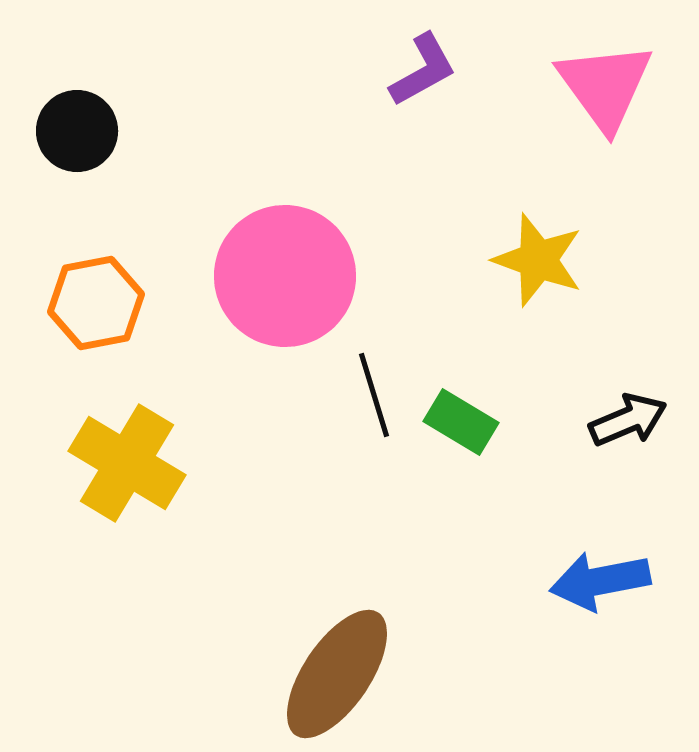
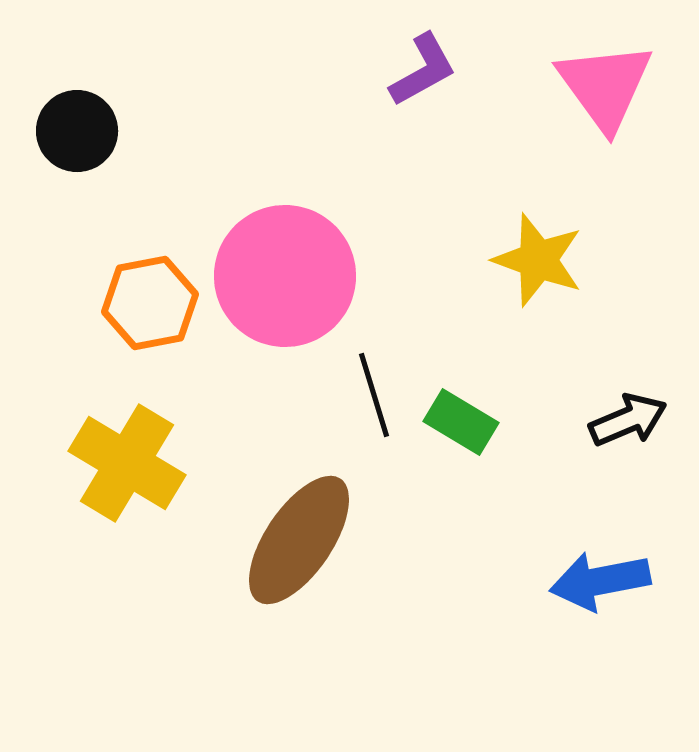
orange hexagon: moved 54 px right
brown ellipse: moved 38 px left, 134 px up
